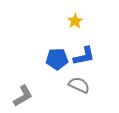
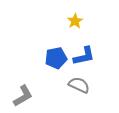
blue pentagon: moved 1 px left, 1 px up; rotated 10 degrees counterclockwise
